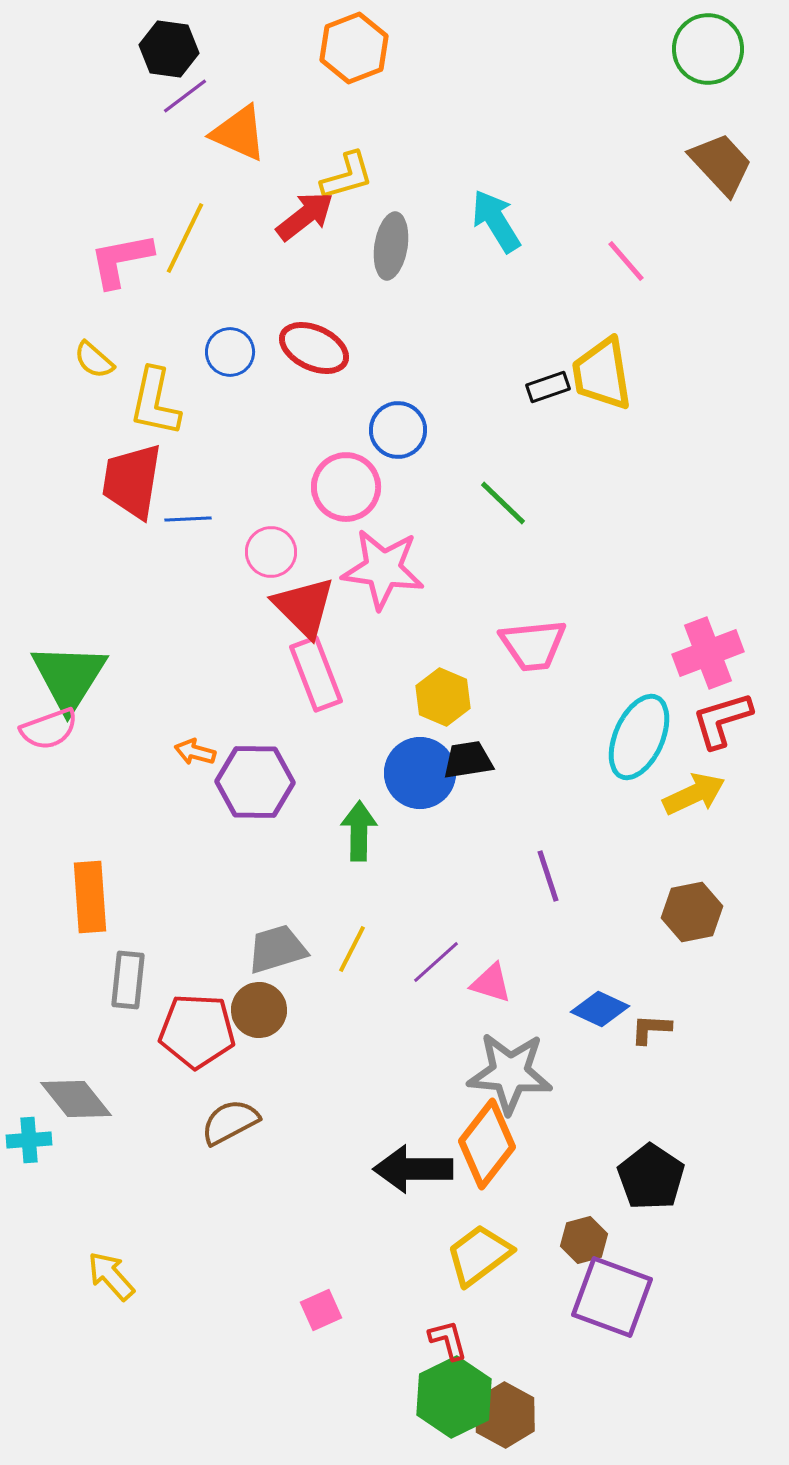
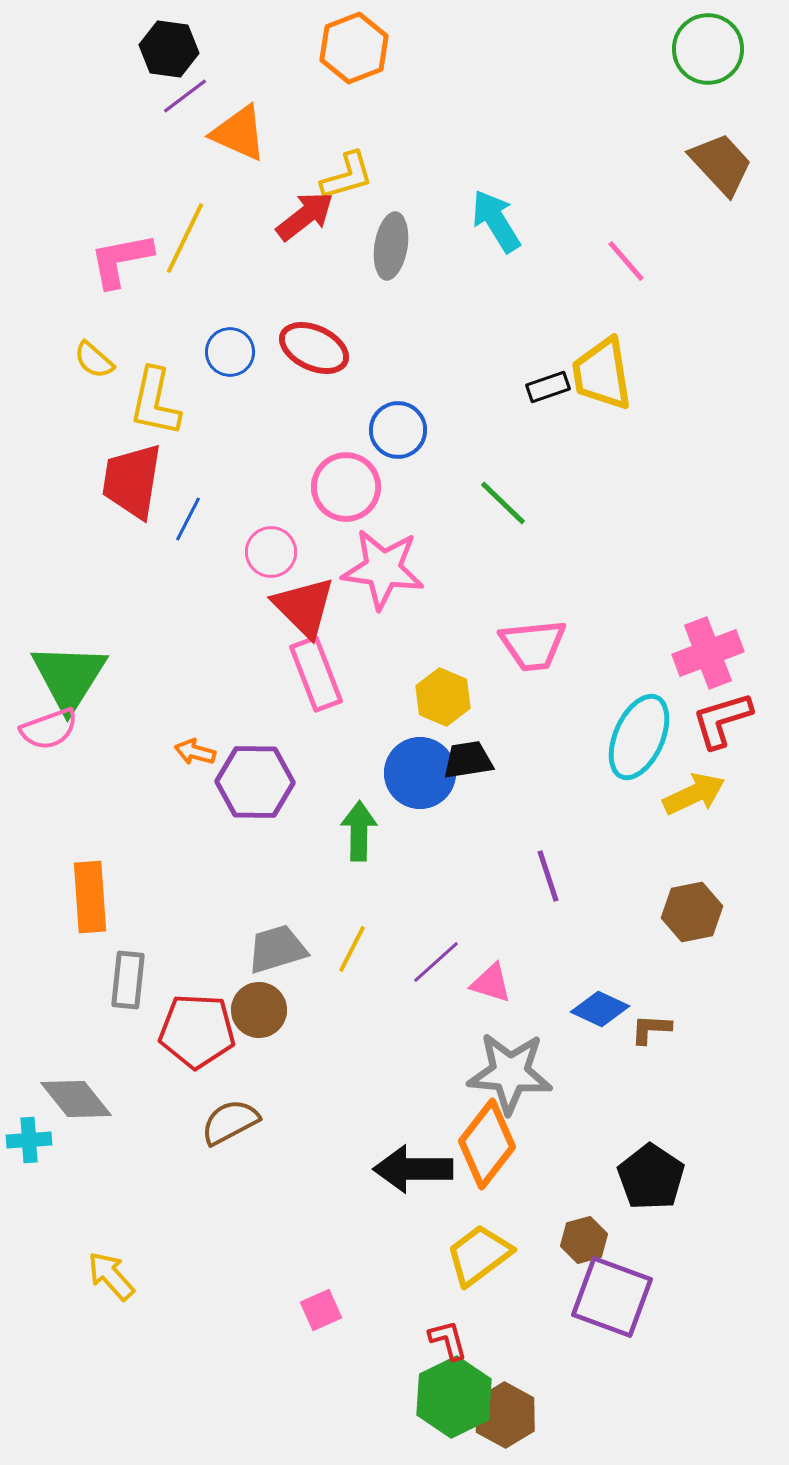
blue line at (188, 519): rotated 60 degrees counterclockwise
